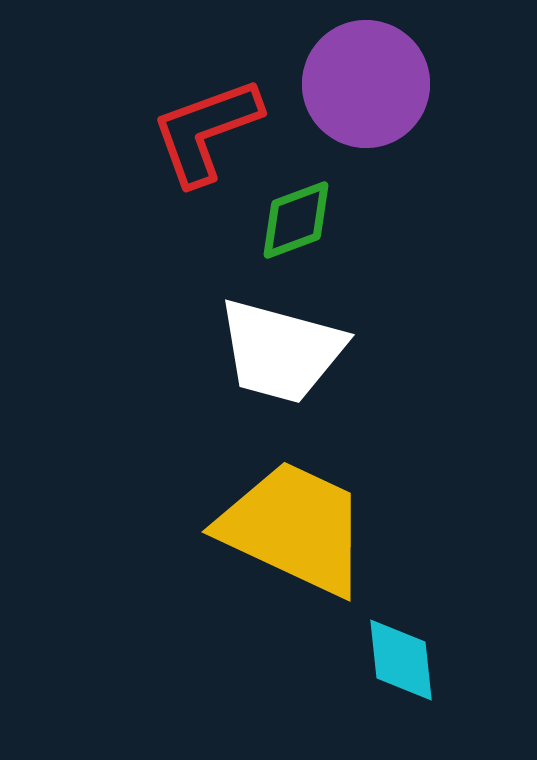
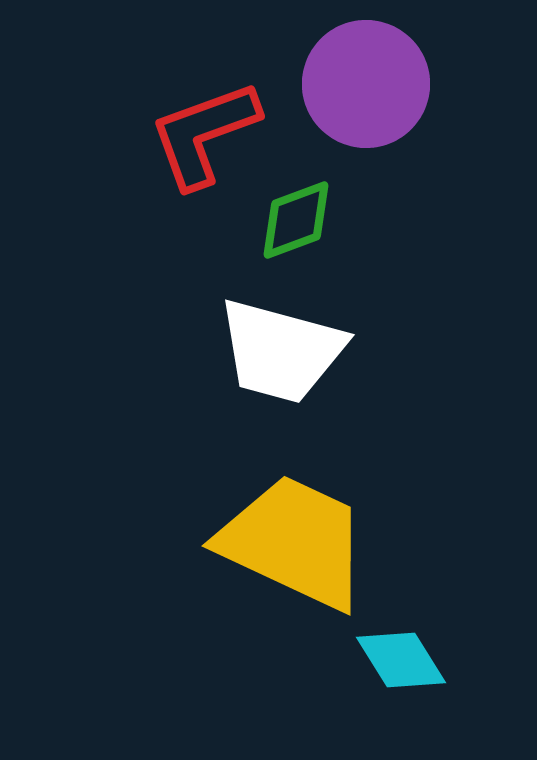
red L-shape: moved 2 px left, 3 px down
yellow trapezoid: moved 14 px down
cyan diamond: rotated 26 degrees counterclockwise
